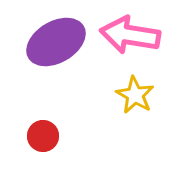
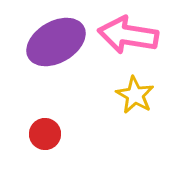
pink arrow: moved 2 px left
red circle: moved 2 px right, 2 px up
